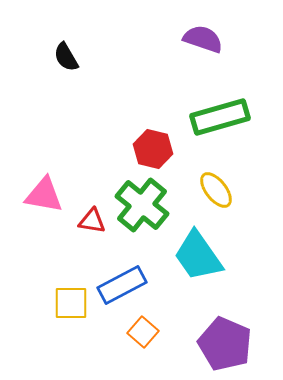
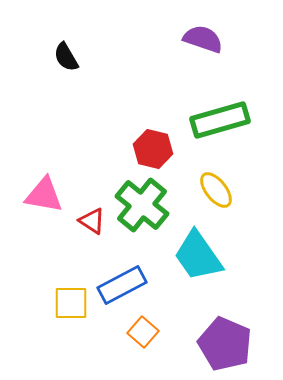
green rectangle: moved 3 px down
red triangle: rotated 24 degrees clockwise
